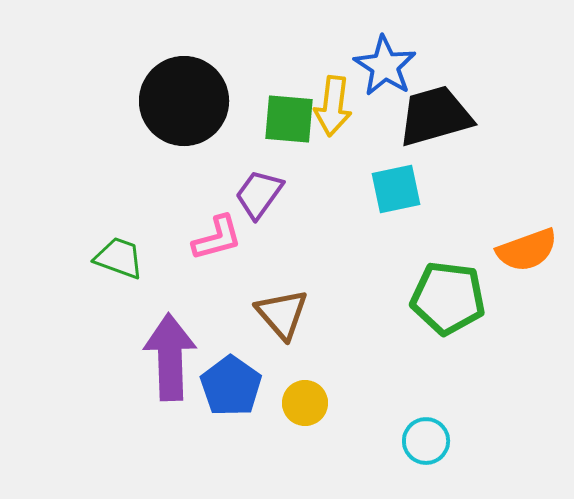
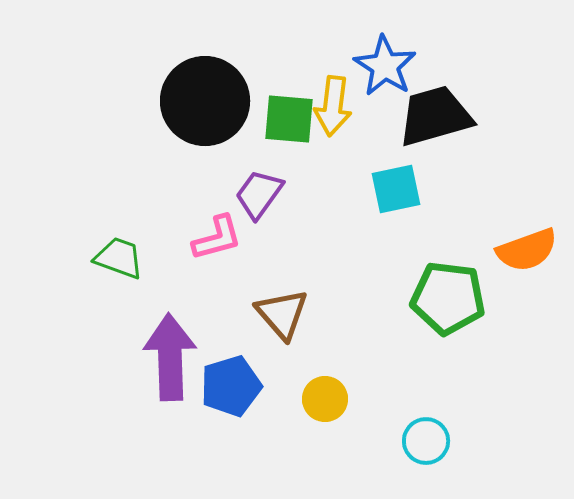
black circle: moved 21 px right
blue pentagon: rotated 20 degrees clockwise
yellow circle: moved 20 px right, 4 px up
